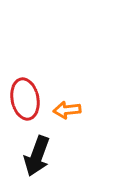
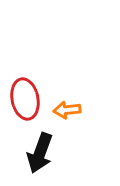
black arrow: moved 3 px right, 3 px up
